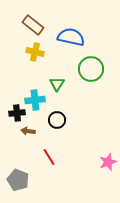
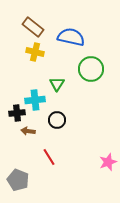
brown rectangle: moved 2 px down
